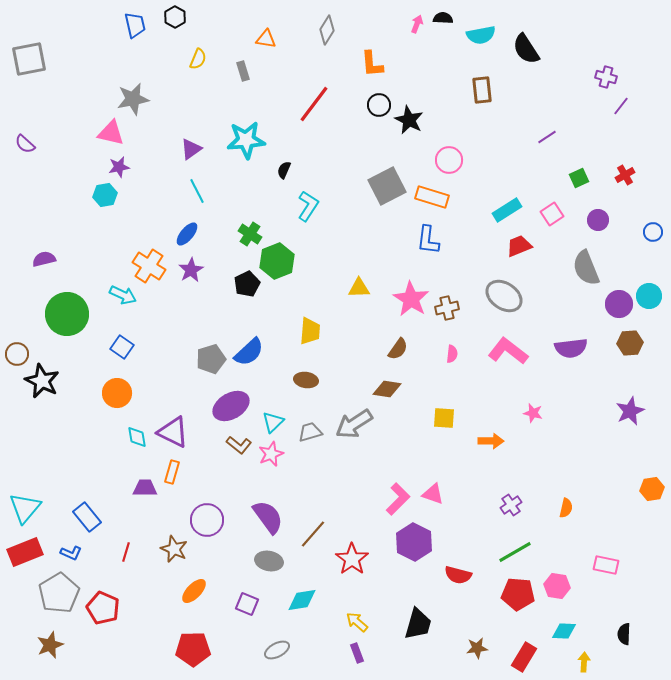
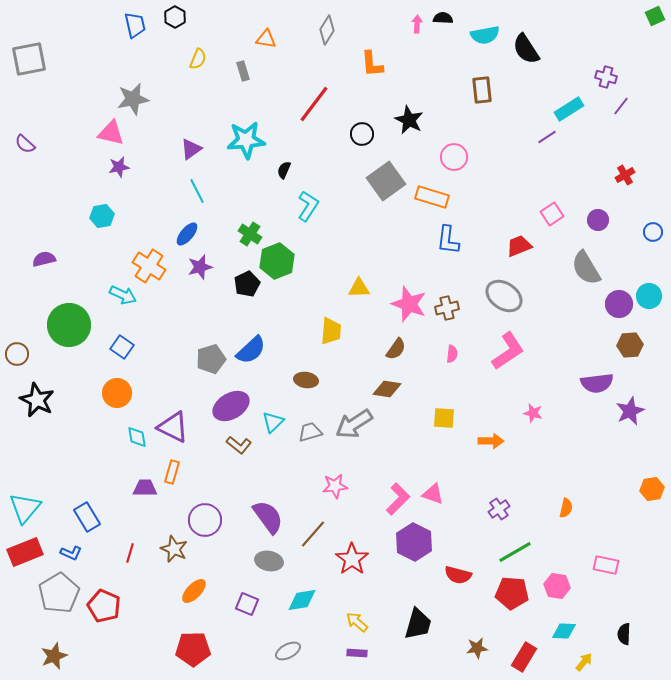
pink arrow at (417, 24): rotated 18 degrees counterclockwise
cyan semicircle at (481, 35): moved 4 px right
black circle at (379, 105): moved 17 px left, 29 px down
pink circle at (449, 160): moved 5 px right, 3 px up
green square at (579, 178): moved 76 px right, 162 px up
gray square at (387, 186): moved 1 px left, 5 px up; rotated 9 degrees counterclockwise
cyan hexagon at (105, 195): moved 3 px left, 21 px down
cyan rectangle at (507, 210): moved 62 px right, 101 px up
blue L-shape at (428, 240): moved 20 px right
gray semicircle at (586, 268): rotated 9 degrees counterclockwise
purple star at (191, 270): moved 9 px right, 3 px up; rotated 15 degrees clockwise
pink star at (411, 299): moved 2 px left, 5 px down; rotated 12 degrees counterclockwise
green circle at (67, 314): moved 2 px right, 11 px down
yellow trapezoid at (310, 331): moved 21 px right
brown hexagon at (630, 343): moved 2 px down
purple semicircle at (571, 348): moved 26 px right, 35 px down
brown semicircle at (398, 349): moved 2 px left
pink L-shape at (508, 351): rotated 108 degrees clockwise
blue semicircle at (249, 352): moved 2 px right, 2 px up
black star at (42, 381): moved 5 px left, 19 px down
purple triangle at (173, 432): moved 5 px up
pink star at (271, 454): moved 64 px right, 32 px down; rotated 15 degrees clockwise
purple cross at (511, 505): moved 12 px left, 4 px down
blue rectangle at (87, 517): rotated 8 degrees clockwise
purple circle at (207, 520): moved 2 px left
red line at (126, 552): moved 4 px right, 1 px down
red pentagon at (518, 594): moved 6 px left, 1 px up
red pentagon at (103, 608): moved 1 px right, 2 px up
brown star at (50, 645): moved 4 px right, 11 px down
gray ellipse at (277, 650): moved 11 px right, 1 px down
purple rectangle at (357, 653): rotated 66 degrees counterclockwise
yellow arrow at (584, 662): rotated 36 degrees clockwise
